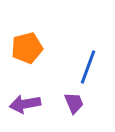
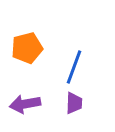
blue line: moved 14 px left
purple trapezoid: rotated 25 degrees clockwise
